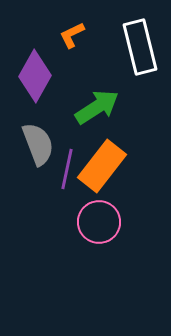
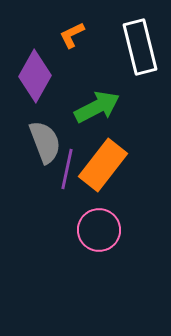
green arrow: rotated 6 degrees clockwise
gray semicircle: moved 7 px right, 2 px up
orange rectangle: moved 1 px right, 1 px up
pink circle: moved 8 px down
